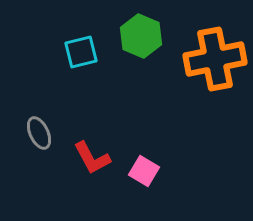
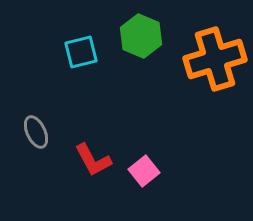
orange cross: rotated 6 degrees counterclockwise
gray ellipse: moved 3 px left, 1 px up
red L-shape: moved 1 px right, 2 px down
pink square: rotated 20 degrees clockwise
